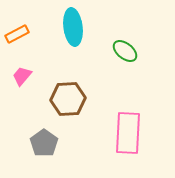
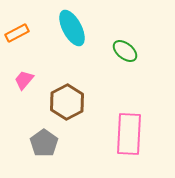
cyan ellipse: moved 1 px left, 1 px down; rotated 21 degrees counterclockwise
orange rectangle: moved 1 px up
pink trapezoid: moved 2 px right, 4 px down
brown hexagon: moved 1 px left, 3 px down; rotated 24 degrees counterclockwise
pink rectangle: moved 1 px right, 1 px down
